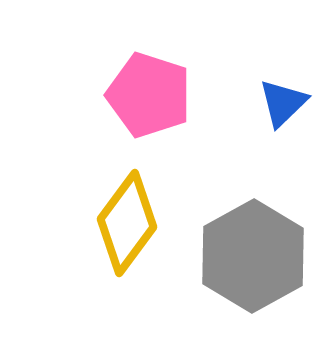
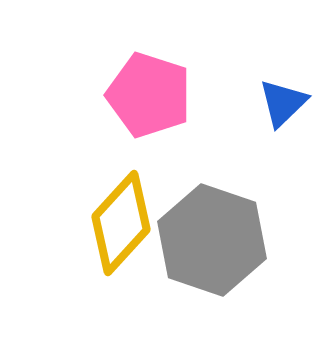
yellow diamond: moved 6 px left; rotated 6 degrees clockwise
gray hexagon: moved 41 px left, 16 px up; rotated 12 degrees counterclockwise
